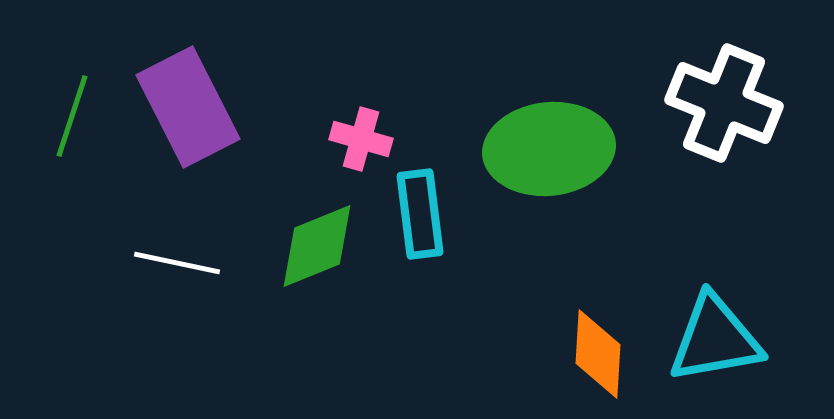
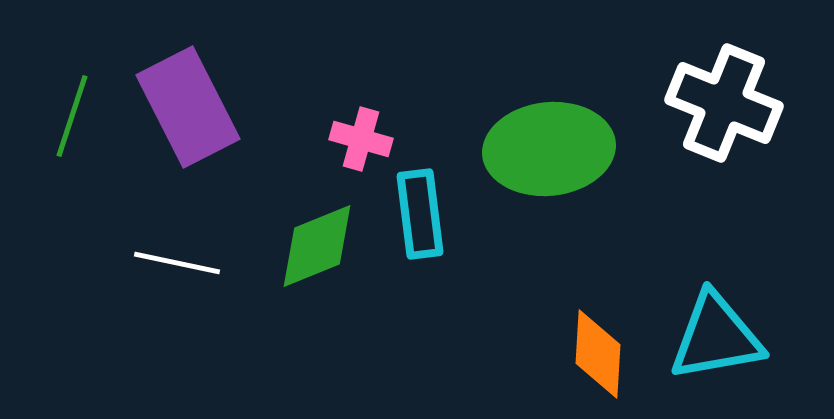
cyan triangle: moved 1 px right, 2 px up
